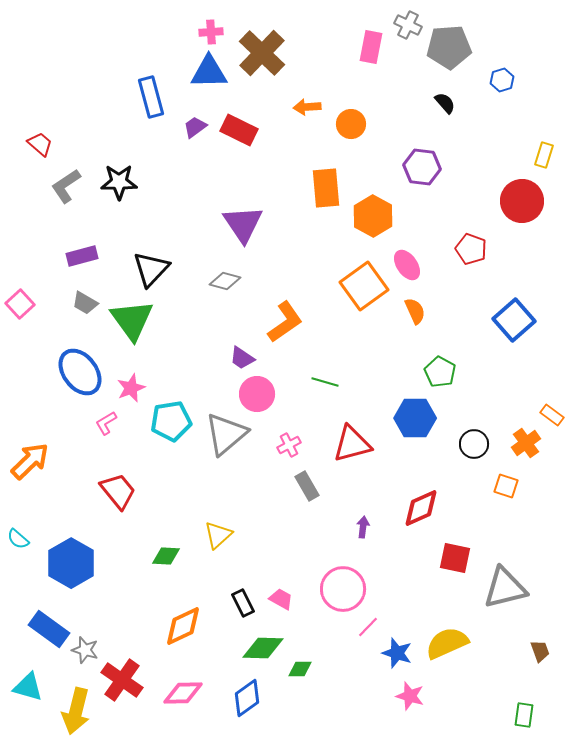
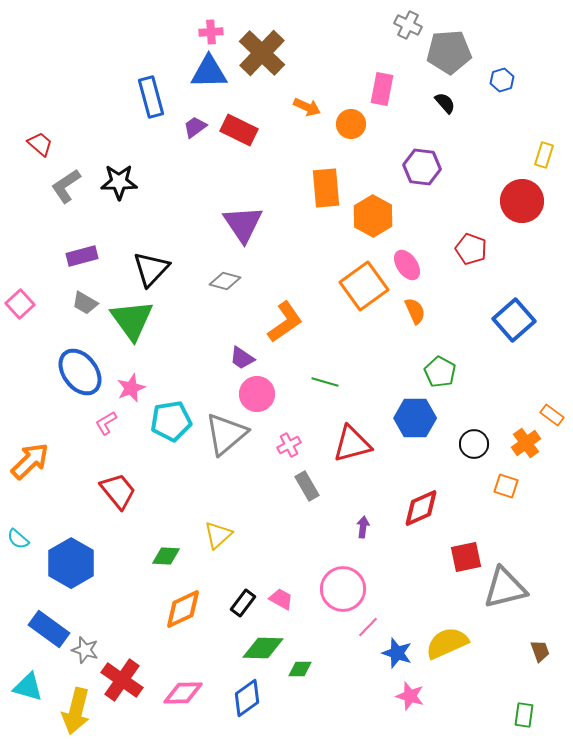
pink rectangle at (371, 47): moved 11 px right, 42 px down
gray pentagon at (449, 47): moved 5 px down
orange arrow at (307, 107): rotated 152 degrees counterclockwise
red square at (455, 558): moved 11 px right, 1 px up; rotated 24 degrees counterclockwise
black rectangle at (243, 603): rotated 64 degrees clockwise
orange diamond at (183, 626): moved 17 px up
